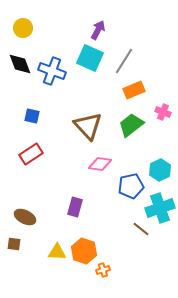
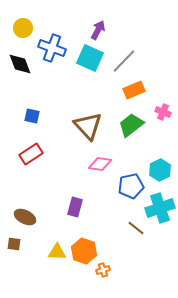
gray line: rotated 12 degrees clockwise
blue cross: moved 23 px up
brown line: moved 5 px left, 1 px up
